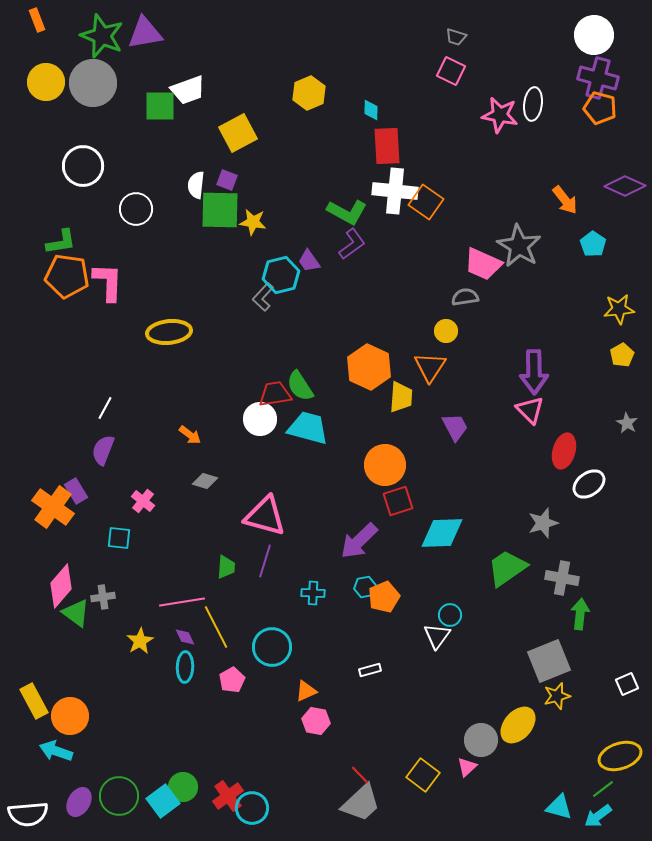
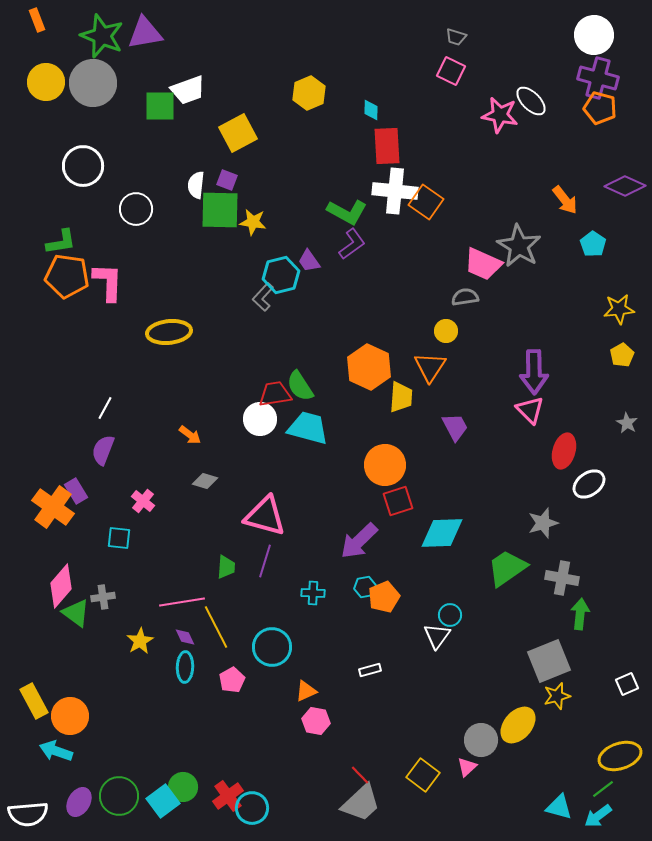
white ellipse at (533, 104): moved 2 px left, 3 px up; rotated 52 degrees counterclockwise
